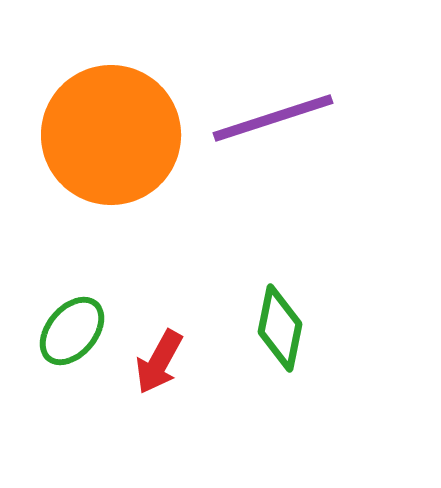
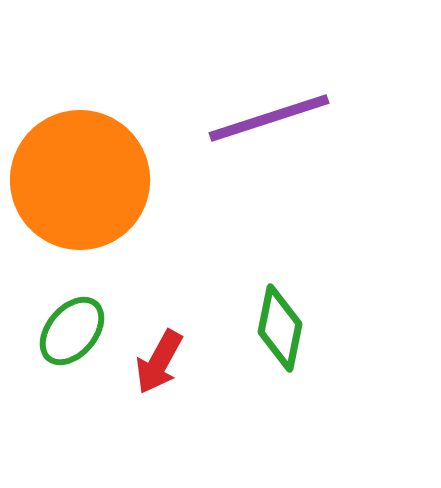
purple line: moved 4 px left
orange circle: moved 31 px left, 45 px down
